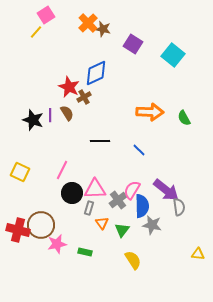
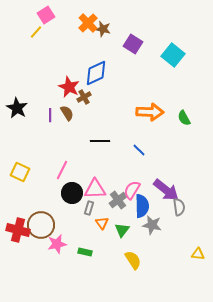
black star: moved 16 px left, 12 px up; rotated 10 degrees clockwise
